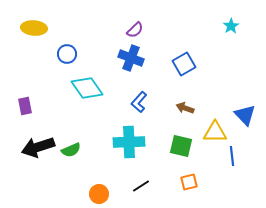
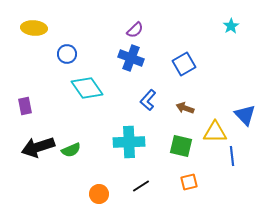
blue L-shape: moved 9 px right, 2 px up
